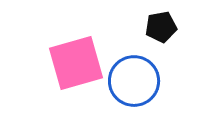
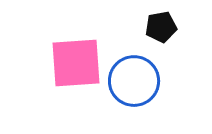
pink square: rotated 12 degrees clockwise
